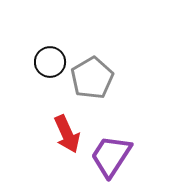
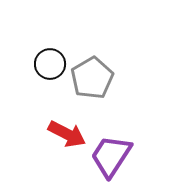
black circle: moved 2 px down
red arrow: rotated 39 degrees counterclockwise
